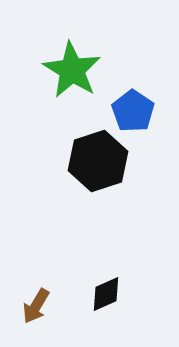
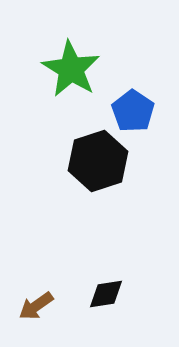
green star: moved 1 px left, 1 px up
black diamond: rotated 15 degrees clockwise
brown arrow: rotated 24 degrees clockwise
